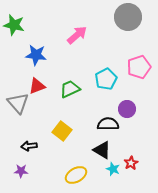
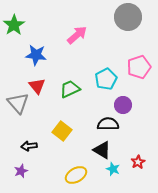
green star: rotated 25 degrees clockwise
red triangle: rotated 48 degrees counterclockwise
purple circle: moved 4 px left, 4 px up
red star: moved 7 px right, 1 px up
purple star: rotated 24 degrees counterclockwise
